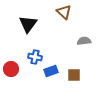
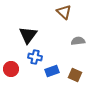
black triangle: moved 11 px down
gray semicircle: moved 6 px left
blue rectangle: moved 1 px right
brown square: moved 1 px right; rotated 24 degrees clockwise
